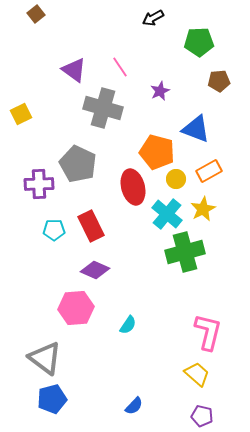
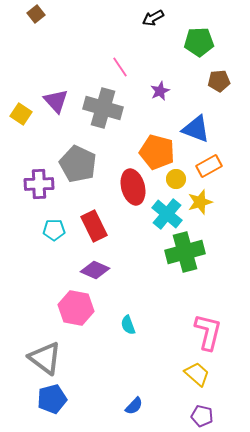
purple triangle: moved 18 px left, 31 px down; rotated 12 degrees clockwise
yellow square: rotated 30 degrees counterclockwise
orange rectangle: moved 5 px up
yellow star: moved 3 px left, 7 px up; rotated 10 degrees clockwise
red rectangle: moved 3 px right
pink hexagon: rotated 16 degrees clockwise
cyan semicircle: rotated 126 degrees clockwise
